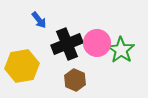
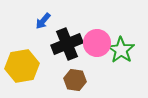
blue arrow: moved 4 px right, 1 px down; rotated 78 degrees clockwise
brown hexagon: rotated 15 degrees counterclockwise
